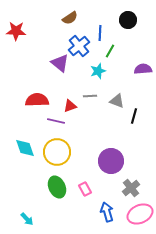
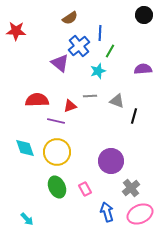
black circle: moved 16 px right, 5 px up
